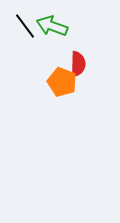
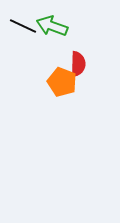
black line: moved 2 px left; rotated 28 degrees counterclockwise
